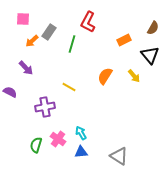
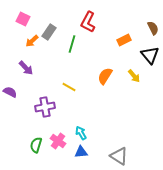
pink square: rotated 24 degrees clockwise
brown semicircle: rotated 56 degrees counterclockwise
pink cross: moved 2 px down
